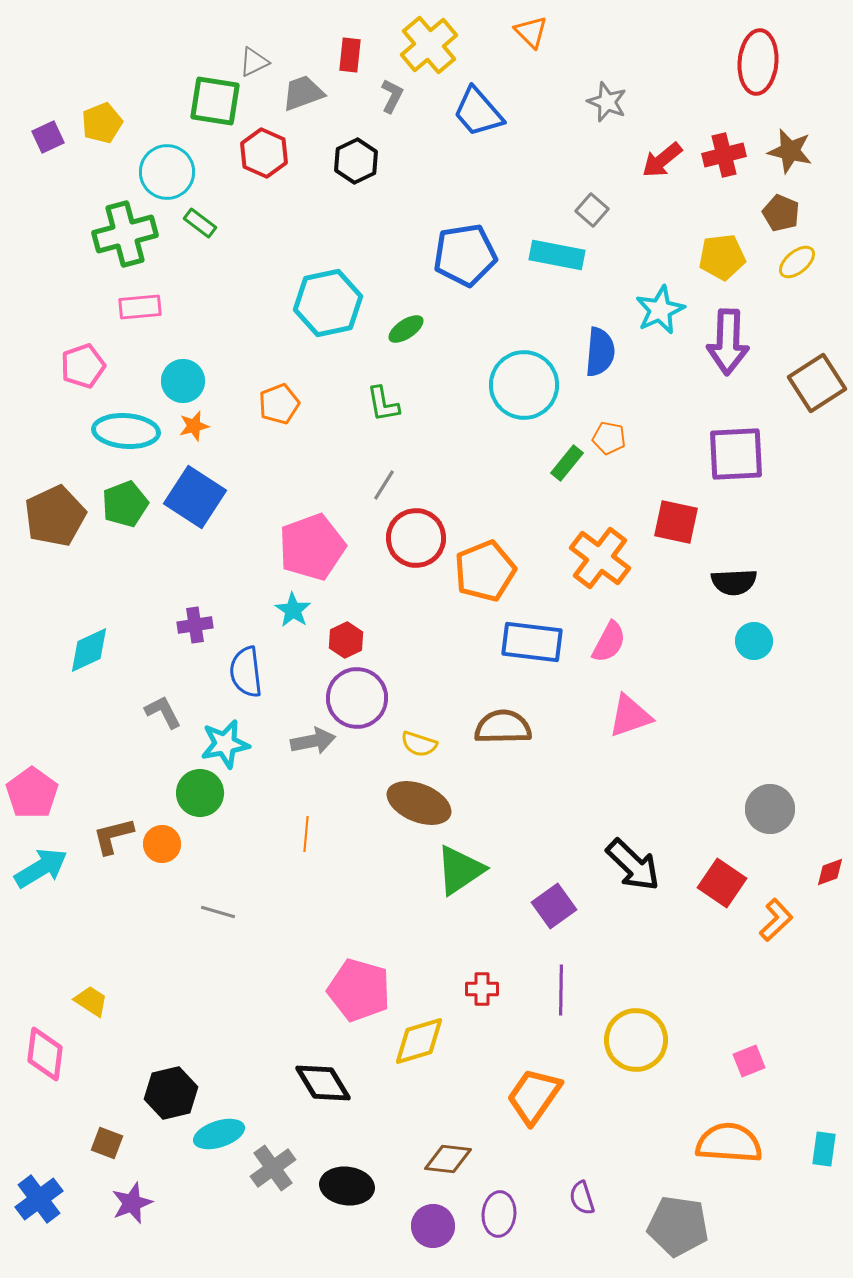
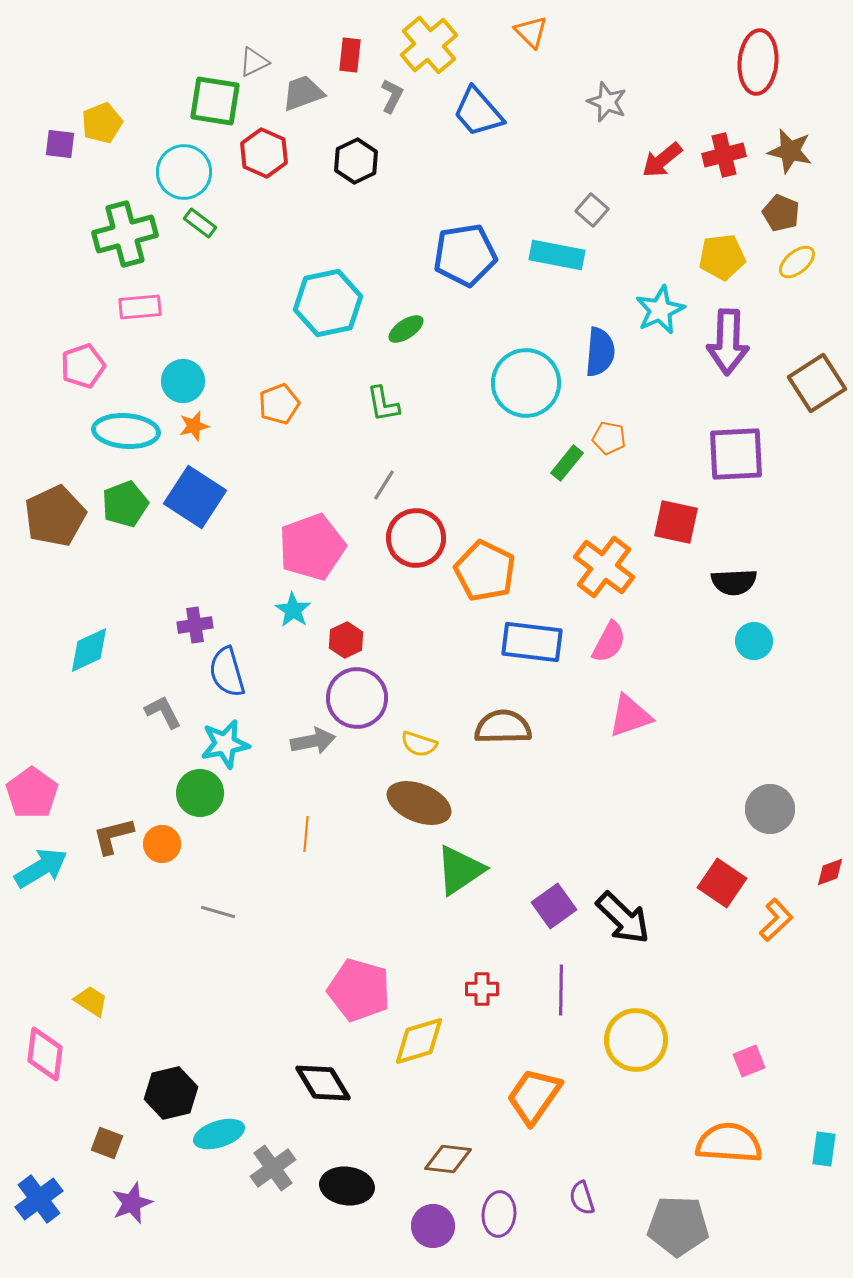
purple square at (48, 137): moved 12 px right, 7 px down; rotated 32 degrees clockwise
cyan circle at (167, 172): moved 17 px right
cyan circle at (524, 385): moved 2 px right, 2 px up
orange cross at (600, 558): moved 4 px right, 9 px down
orange pentagon at (485, 571): rotated 24 degrees counterclockwise
blue semicircle at (246, 672): moved 19 px left; rotated 9 degrees counterclockwise
black arrow at (633, 865): moved 10 px left, 53 px down
gray pentagon at (678, 1226): rotated 6 degrees counterclockwise
